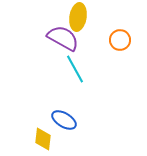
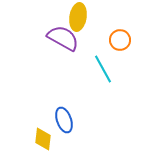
cyan line: moved 28 px right
blue ellipse: rotated 40 degrees clockwise
